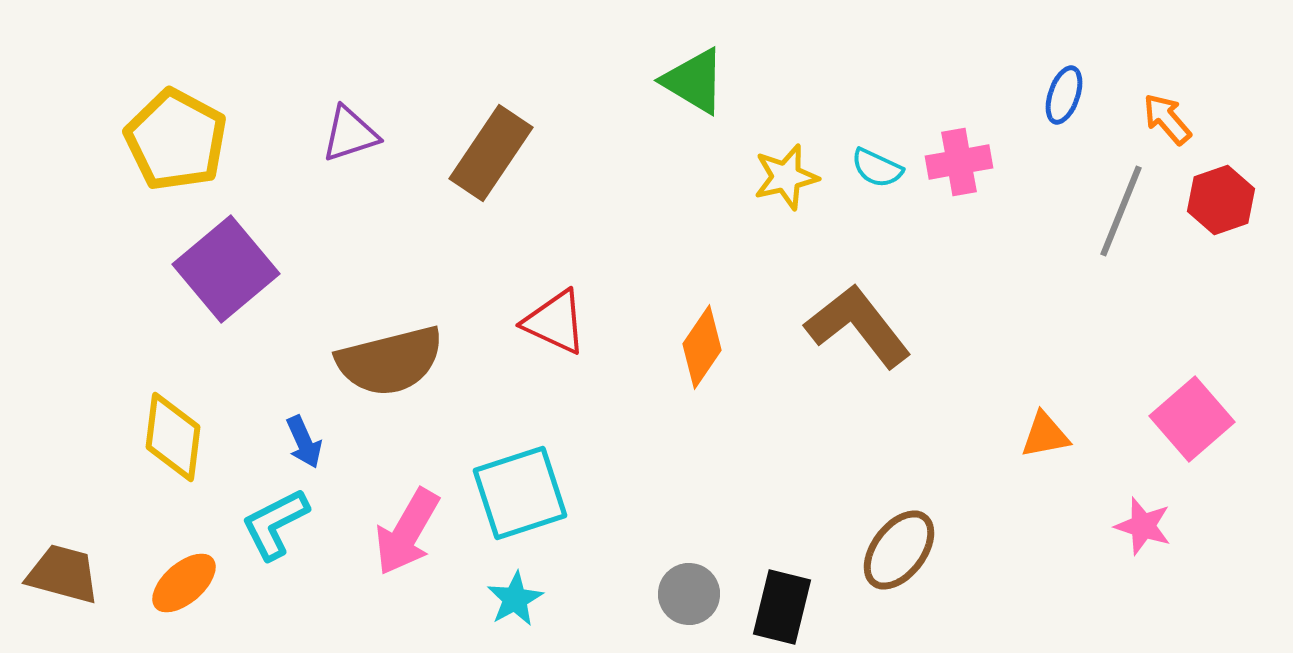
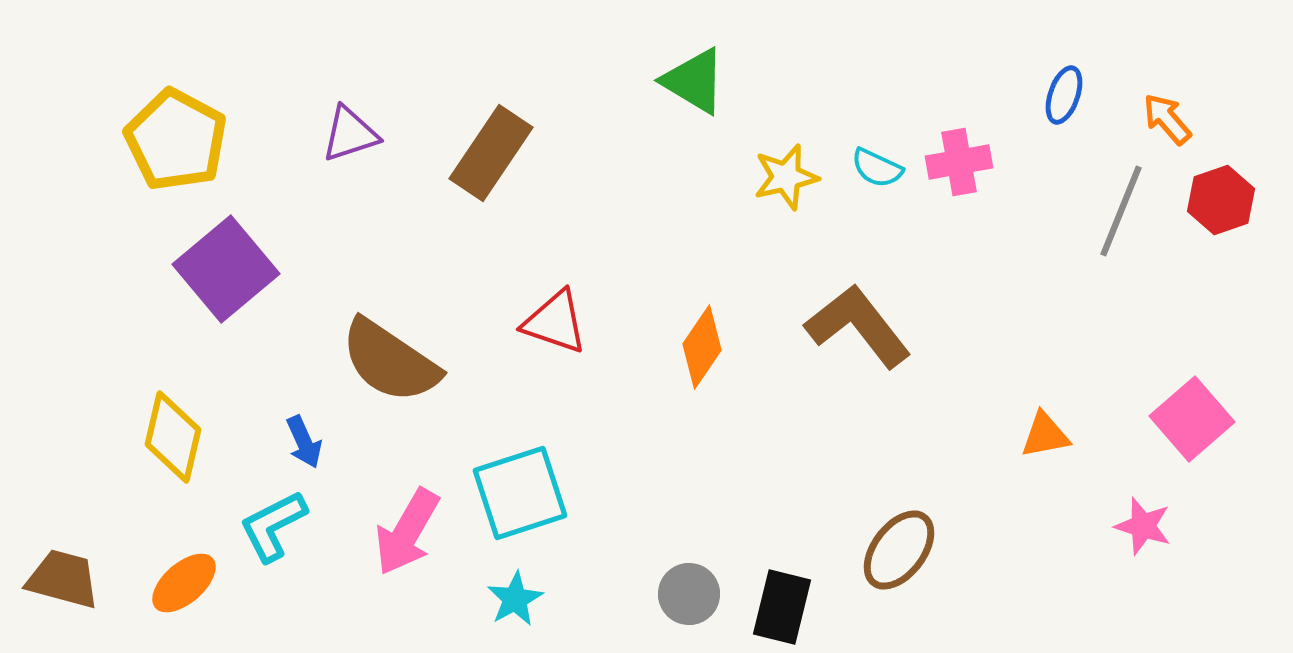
red triangle: rotated 6 degrees counterclockwise
brown semicircle: rotated 48 degrees clockwise
yellow diamond: rotated 6 degrees clockwise
cyan L-shape: moved 2 px left, 2 px down
brown trapezoid: moved 5 px down
